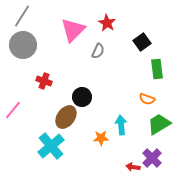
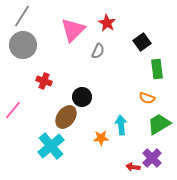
orange semicircle: moved 1 px up
